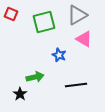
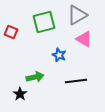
red square: moved 18 px down
black line: moved 4 px up
